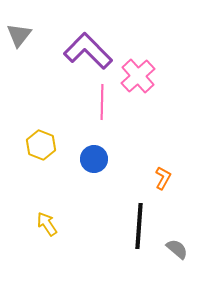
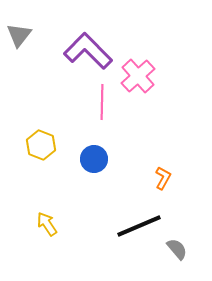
black line: rotated 63 degrees clockwise
gray semicircle: rotated 10 degrees clockwise
